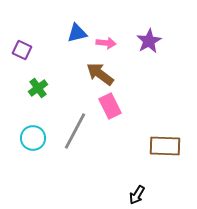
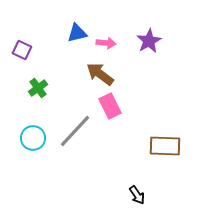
gray line: rotated 15 degrees clockwise
black arrow: rotated 66 degrees counterclockwise
